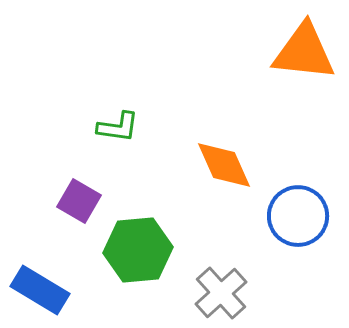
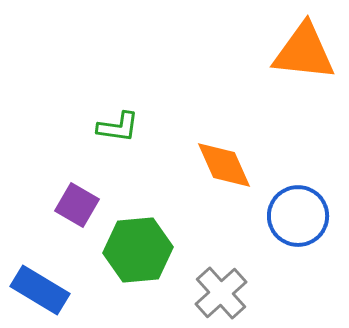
purple square: moved 2 px left, 4 px down
